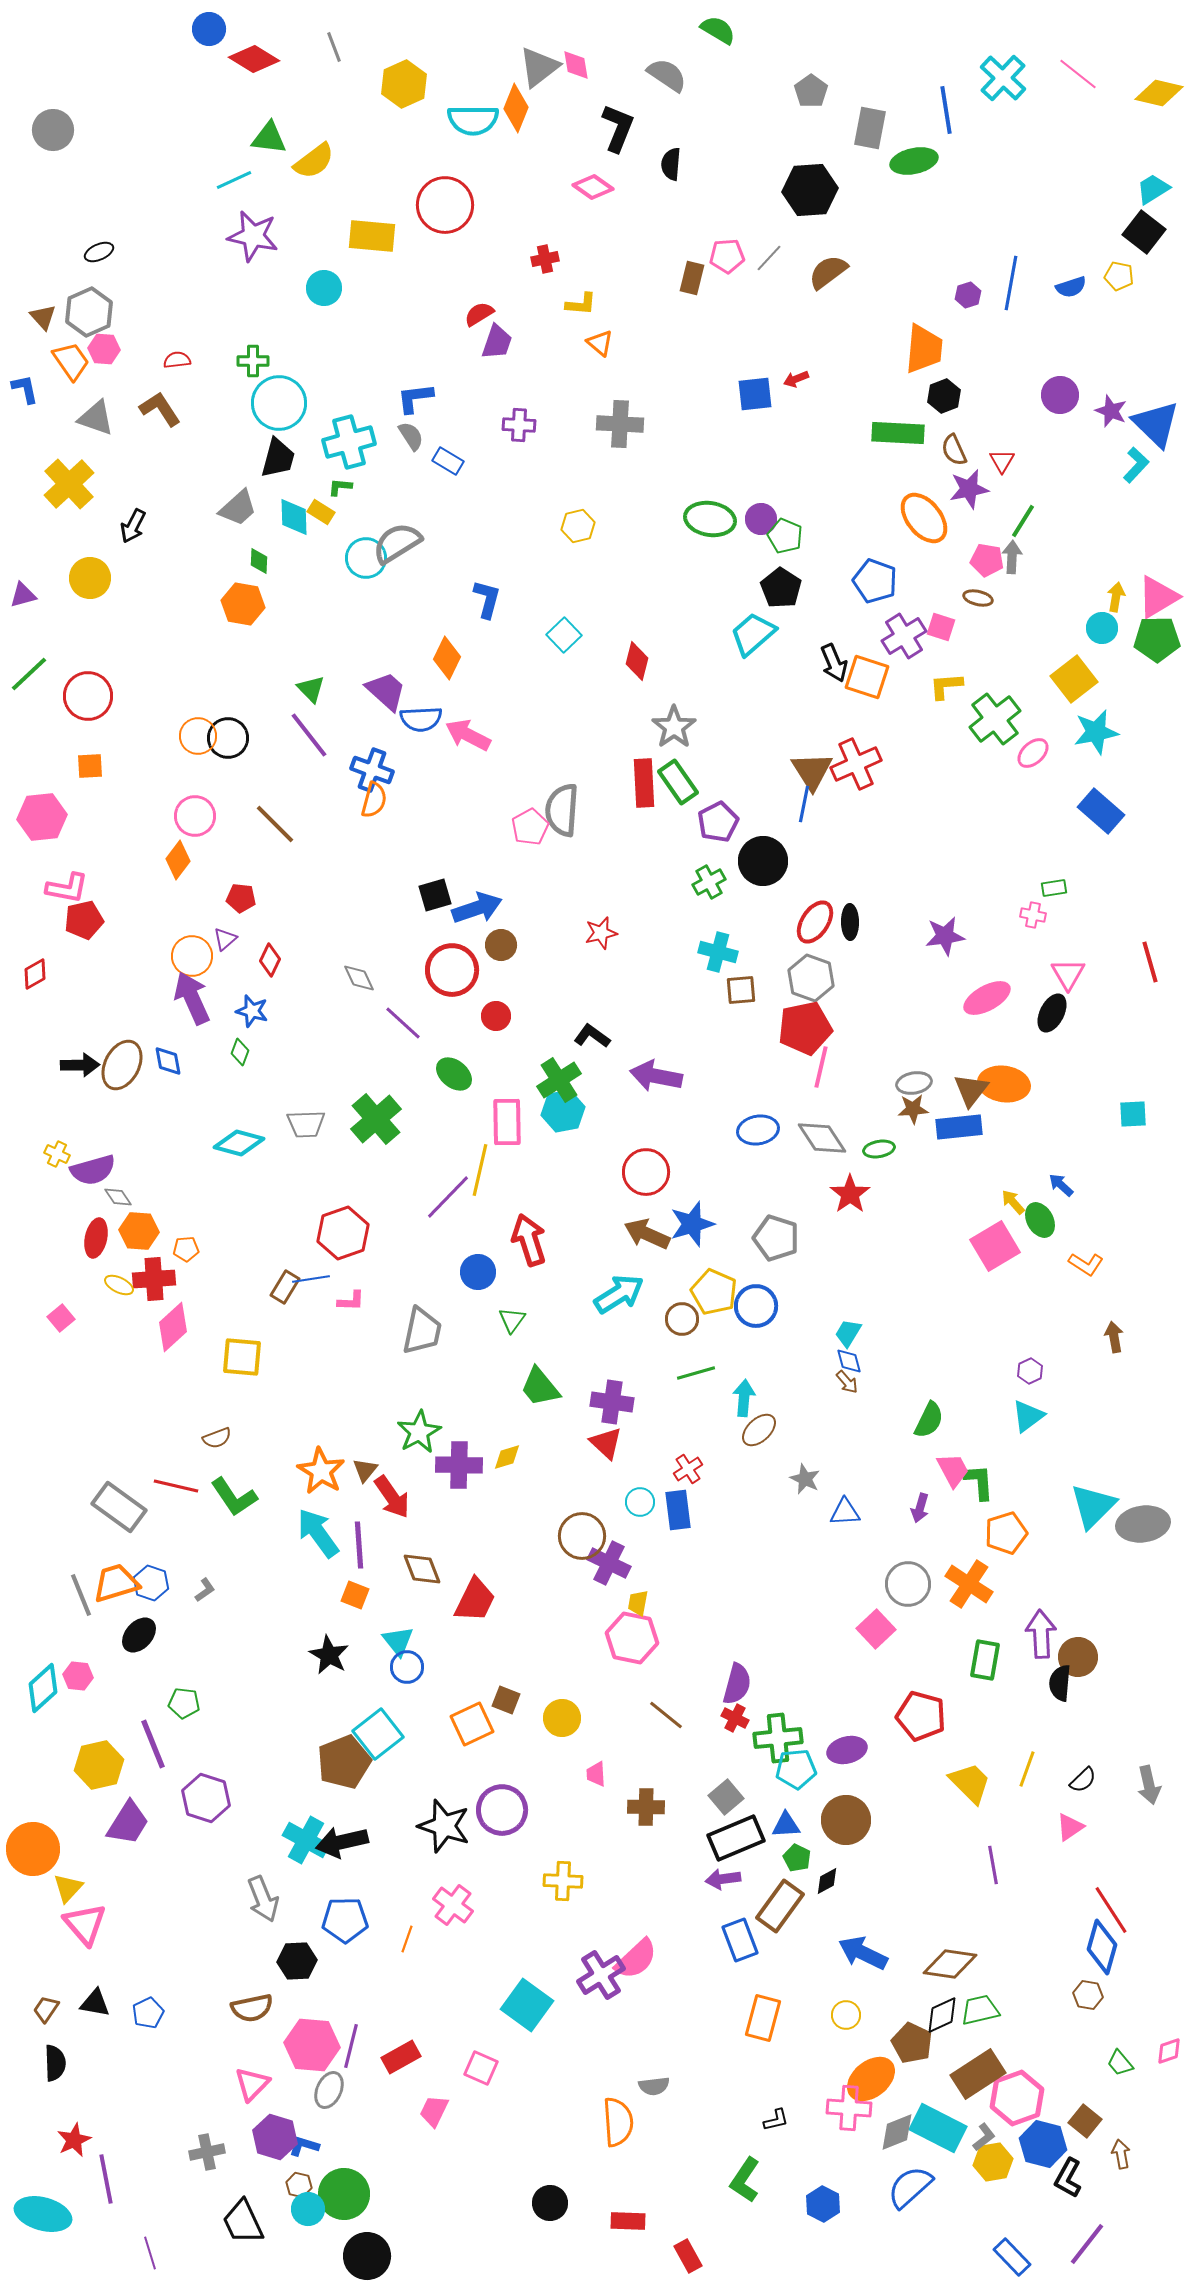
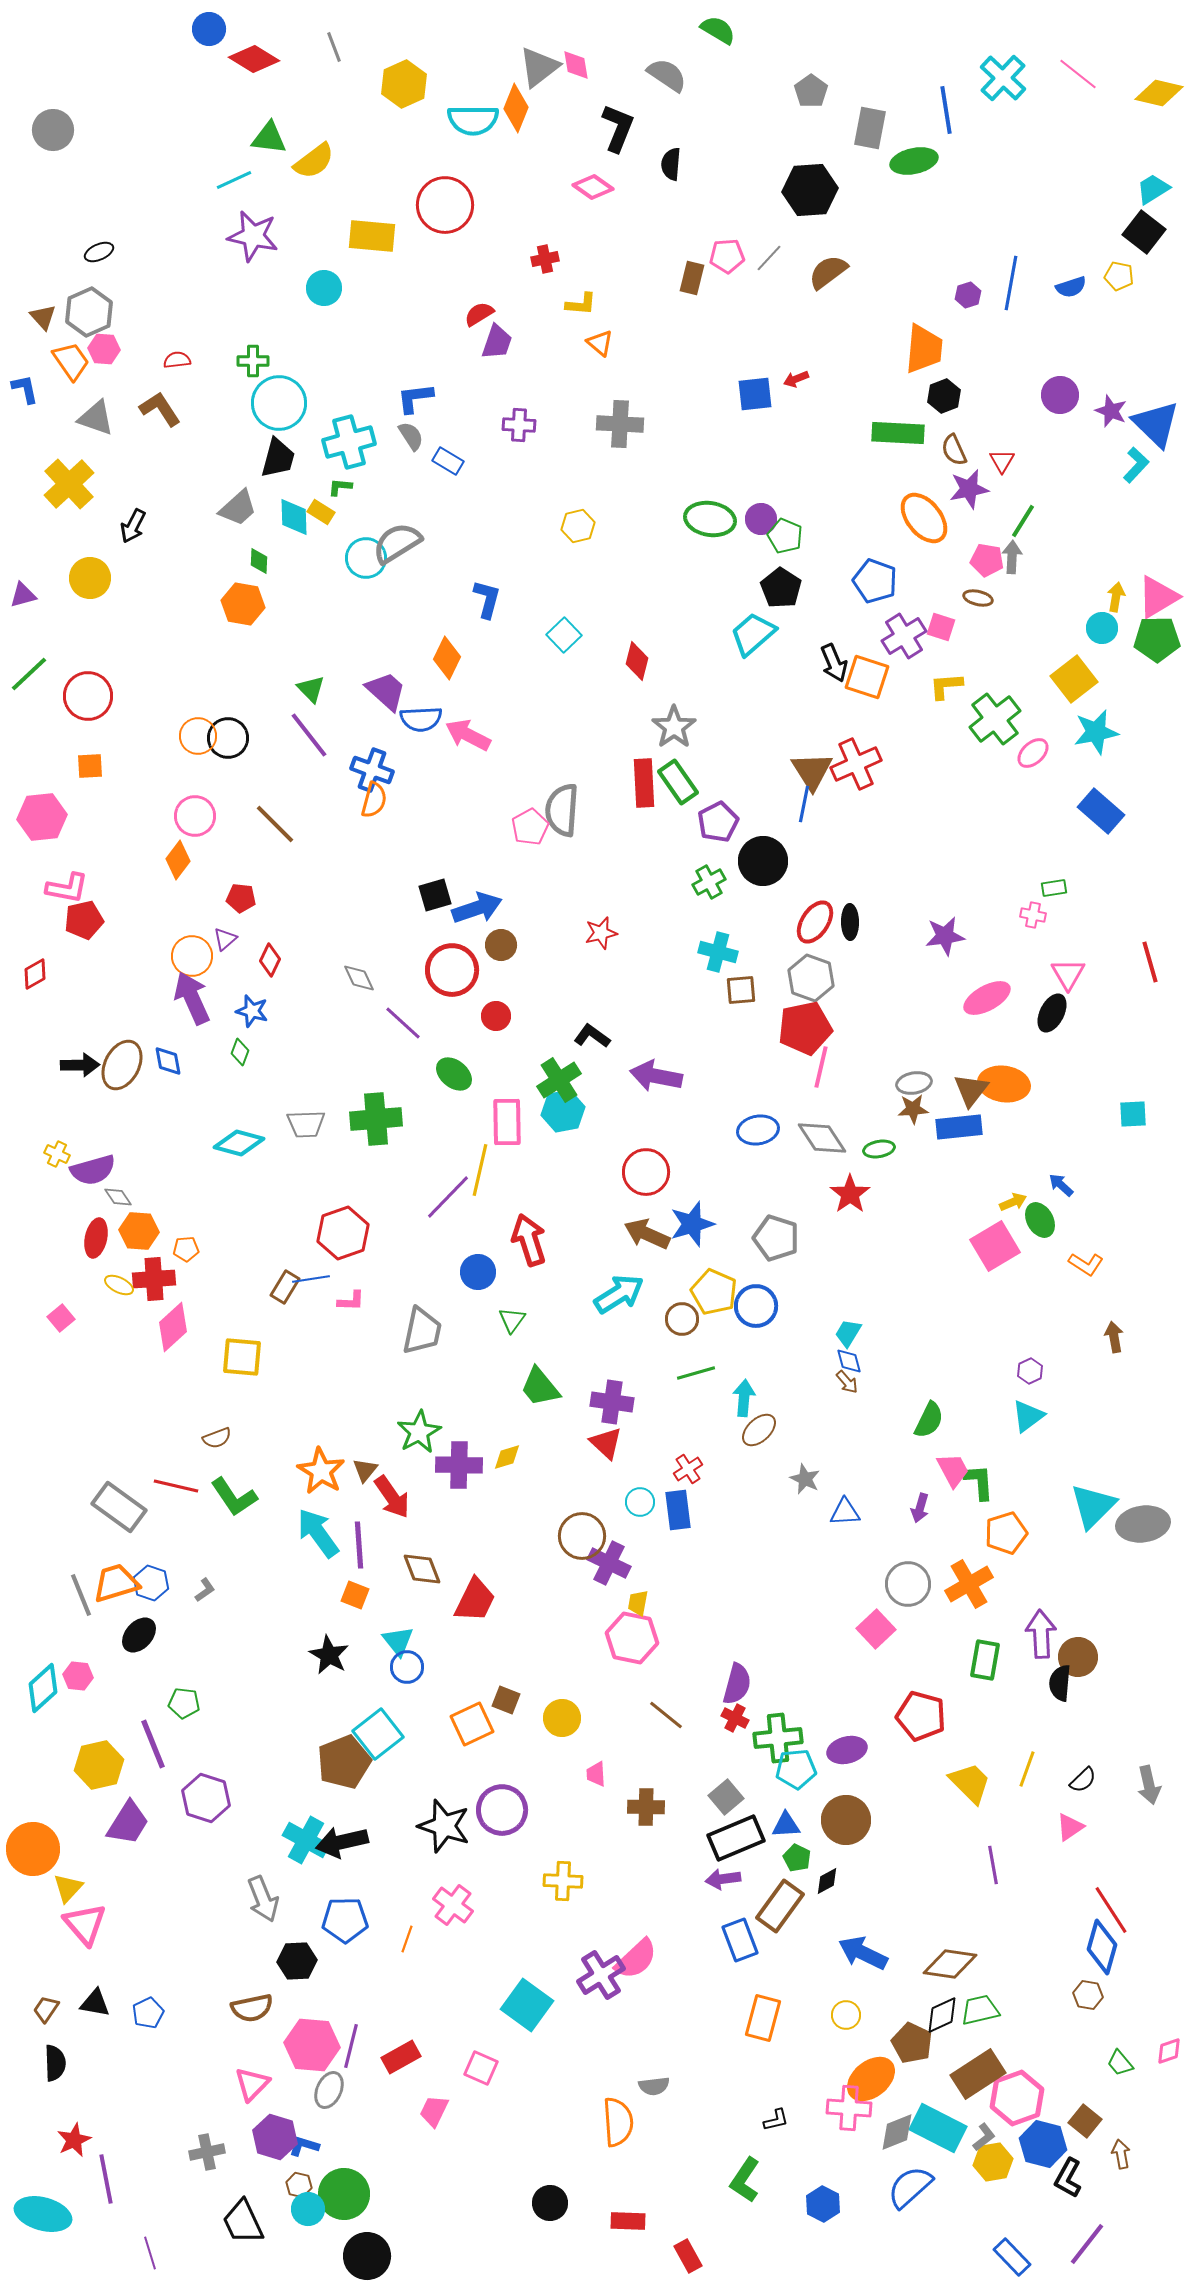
green cross at (376, 1119): rotated 36 degrees clockwise
yellow arrow at (1013, 1202): rotated 108 degrees clockwise
orange cross at (969, 1584): rotated 27 degrees clockwise
